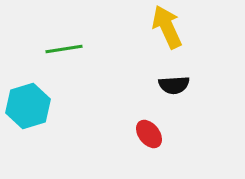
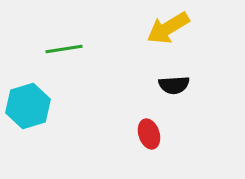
yellow arrow: moved 1 px right, 1 px down; rotated 96 degrees counterclockwise
red ellipse: rotated 20 degrees clockwise
